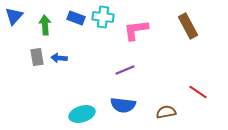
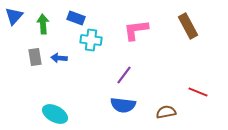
cyan cross: moved 12 px left, 23 px down
green arrow: moved 2 px left, 1 px up
gray rectangle: moved 2 px left
purple line: moved 1 px left, 5 px down; rotated 30 degrees counterclockwise
red line: rotated 12 degrees counterclockwise
cyan ellipse: moved 27 px left; rotated 45 degrees clockwise
